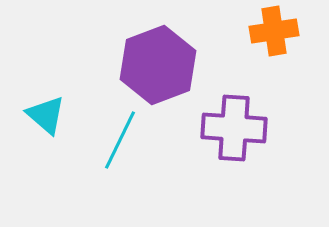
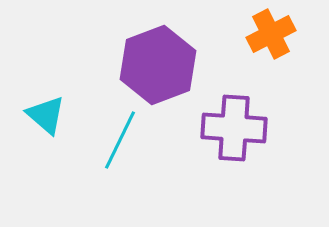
orange cross: moved 3 px left, 3 px down; rotated 18 degrees counterclockwise
